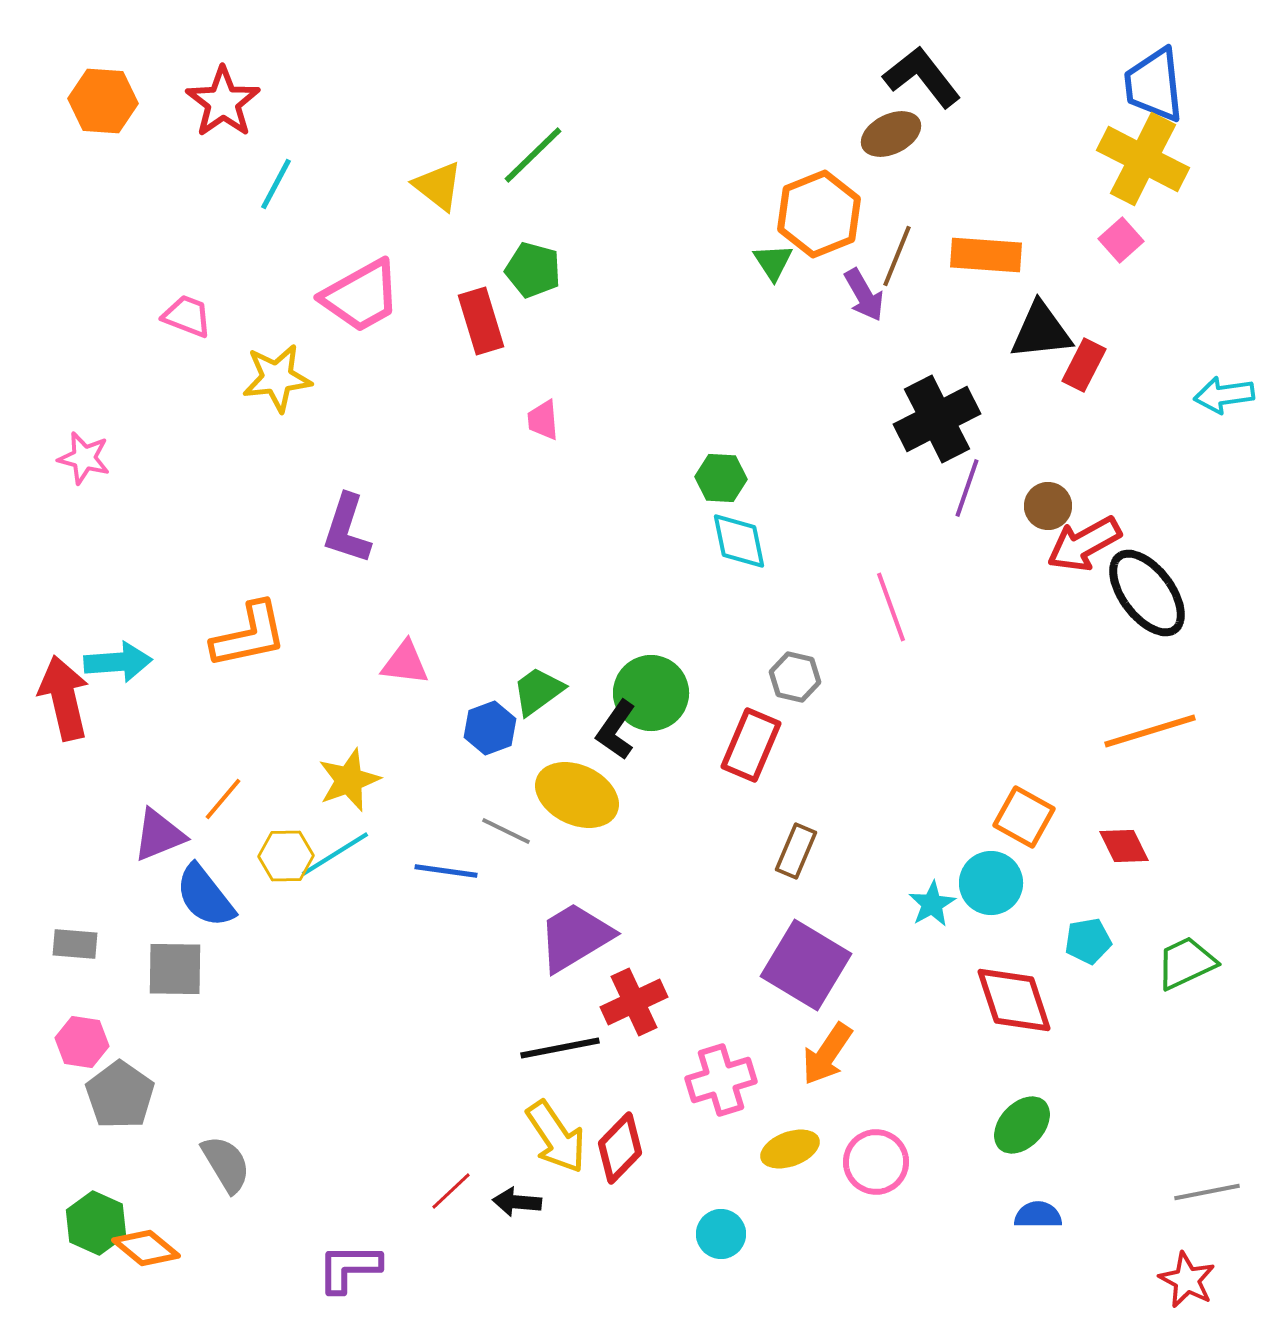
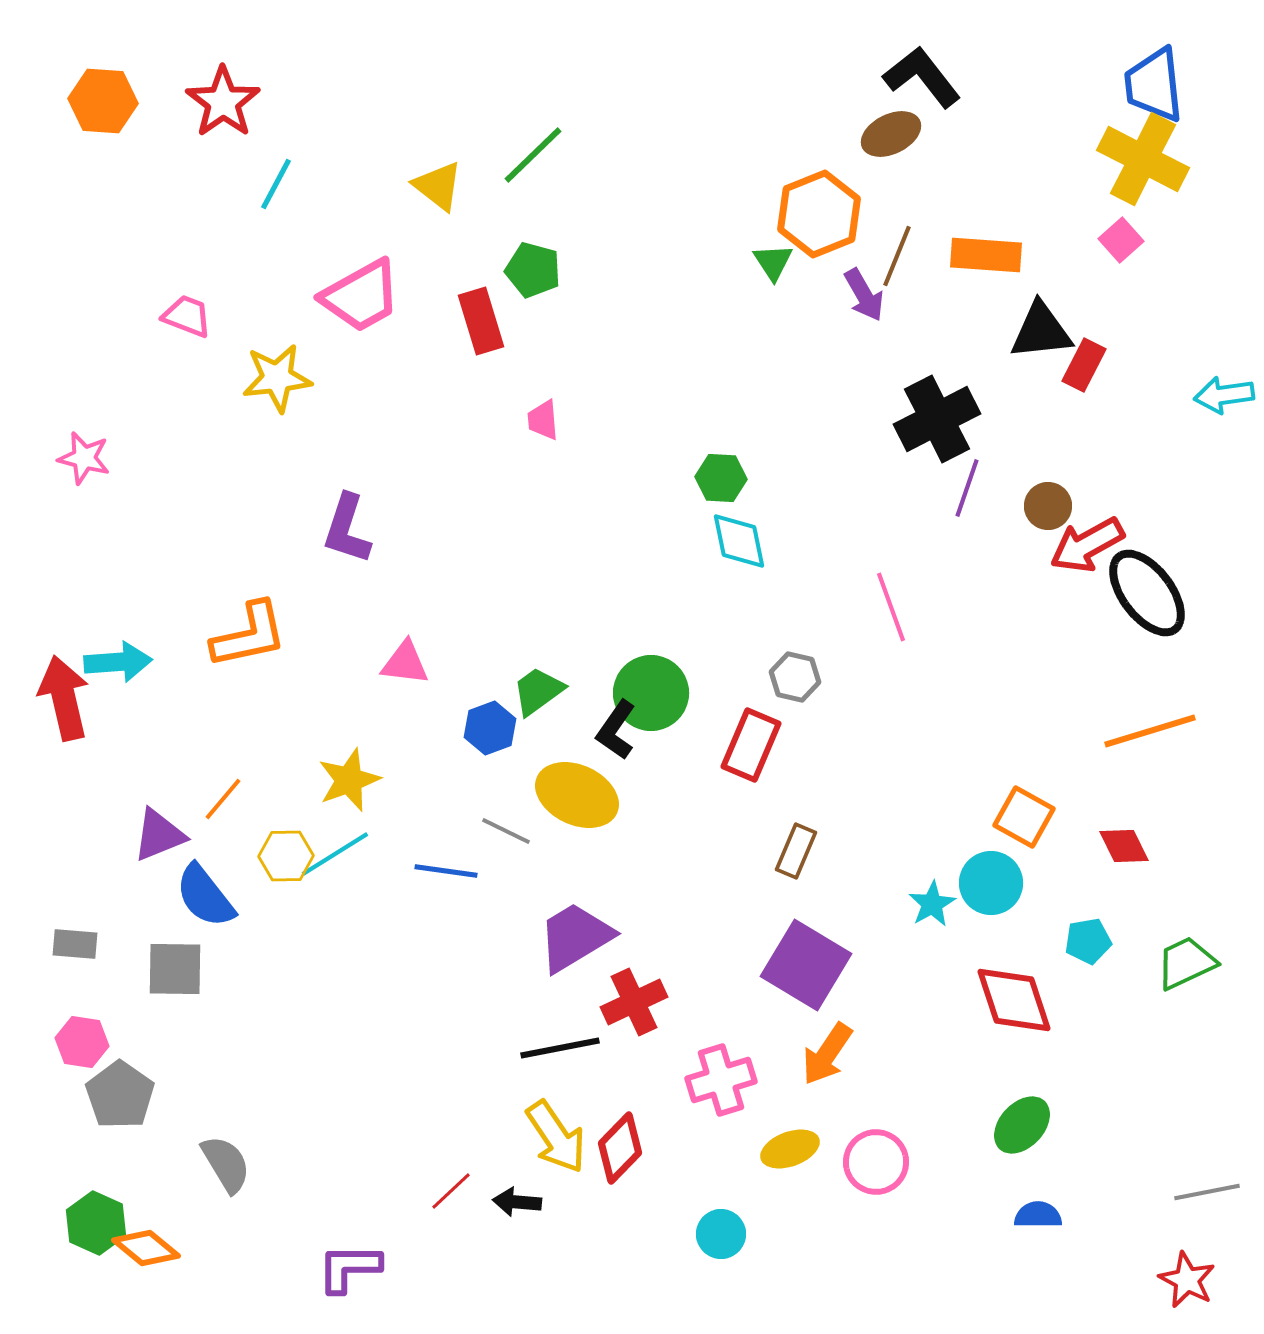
red arrow at (1084, 544): moved 3 px right, 1 px down
